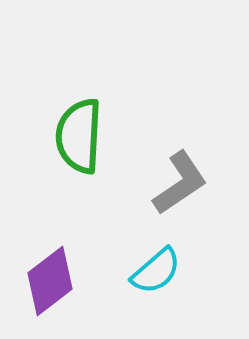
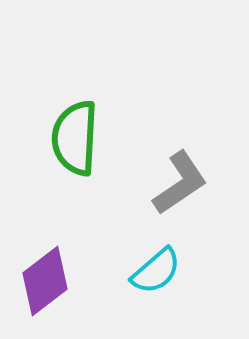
green semicircle: moved 4 px left, 2 px down
purple diamond: moved 5 px left
